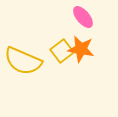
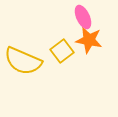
pink ellipse: rotated 15 degrees clockwise
orange star: moved 8 px right, 9 px up
